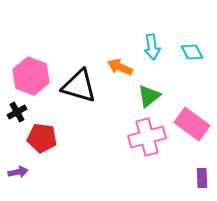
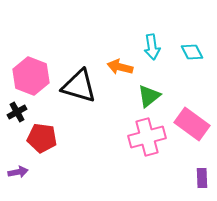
orange arrow: rotated 10 degrees counterclockwise
